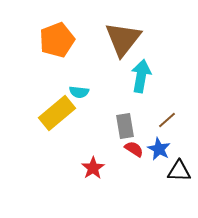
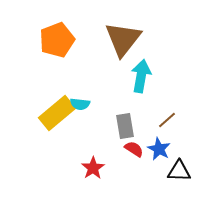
cyan semicircle: moved 1 px right, 12 px down
